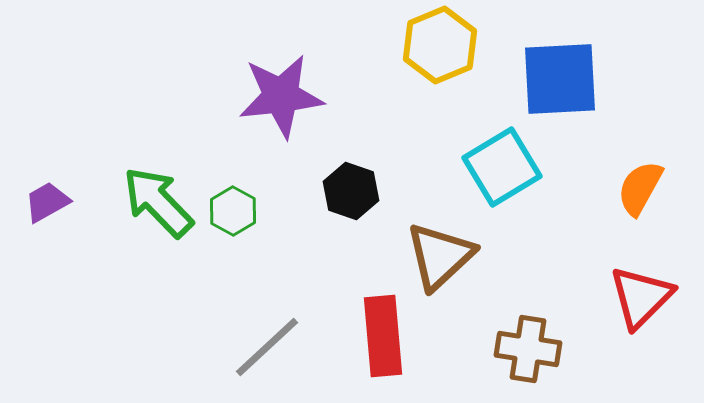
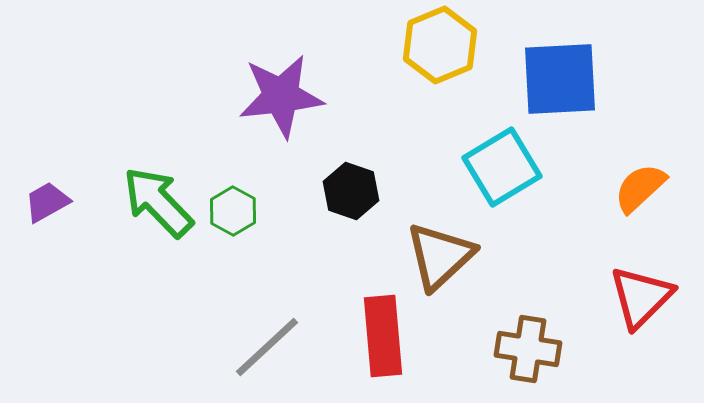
orange semicircle: rotated 18 degrees clockwise
